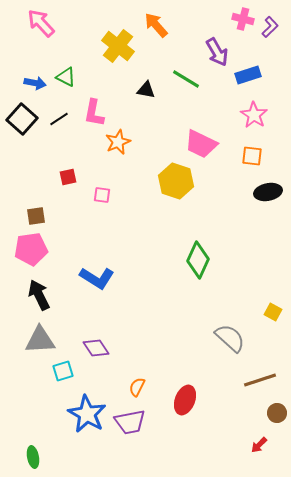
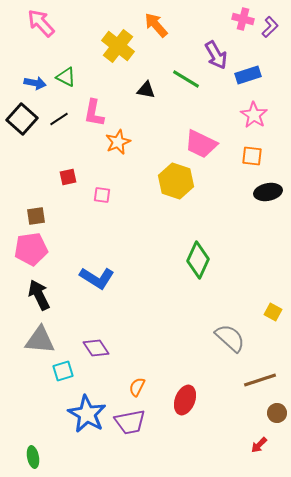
purple arrow: moved 1 px left, 3 px down
gray triangle: rotated 8 degrees clockwise
